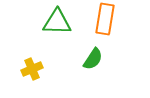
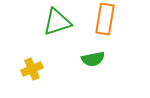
green triangle: rotated 20 degrees counterclockwise
green semicircle: rotated 45 degrees clockwise
